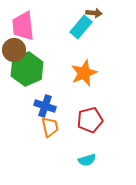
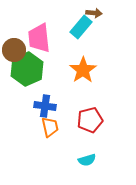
pink trapezoid: moved 16 px right, 12 px down
orange star: moved 1 px left, 3 px up; rotated 12 degrees counterclockwise
blue cross: rotated 10 degrees counterclockwise
